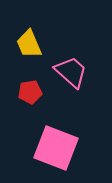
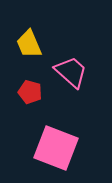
red pentagon: rotated 25 degrees clockwise
